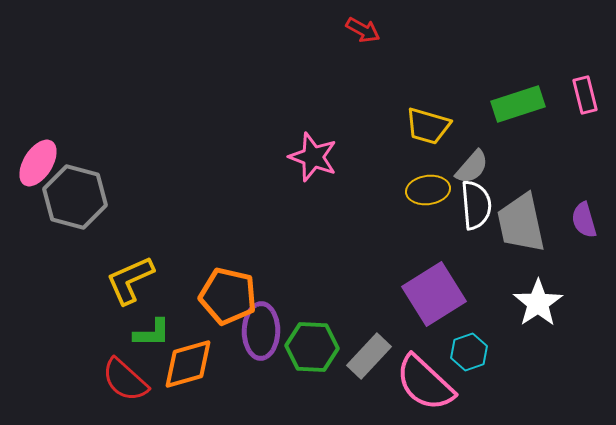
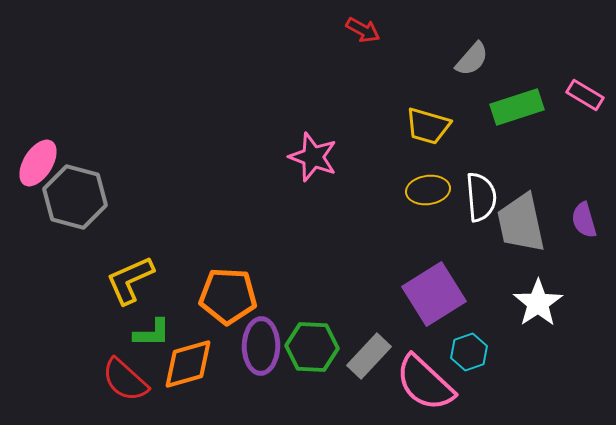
pink rectangle: rotated 45 degrees counterclockwise
green rectangle: moved 1 px left, 3 px down
gray semicircle: moved 108 px up
white semicircle: moved 5 px right, 8 px up
orange pentagon: rotated 10 degrees counterclockwise
purple ellipse: moved 15 px down
